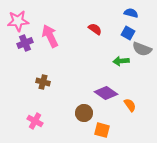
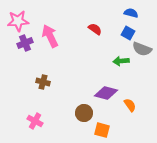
purple diamond: rotated 20 degrees counterclockwise
